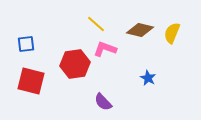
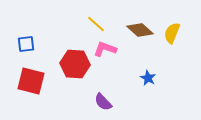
brown diamond: rotated 28 degrees clockwise
red hexagon: rotated 12 degrees clockwise
